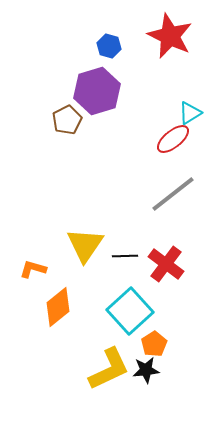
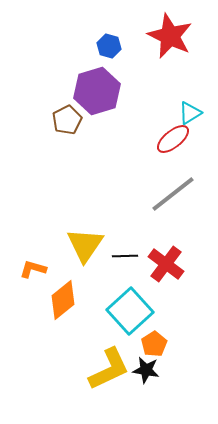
orange diamond: moved 5 px right, 7 px up
black star: rotated 16 degrees clockwise
